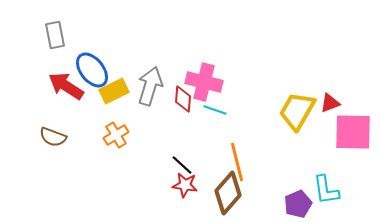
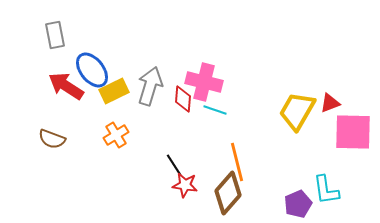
brown semicircle: moved 1 px left, 2 px down
black line: moved 8 px left; rotated 15 degrees clockwise
